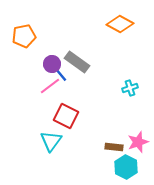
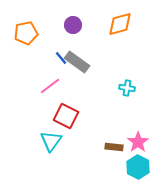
orange diamond: rotated 44 degrees counterclockwise
orange pentagon: moved 2 px right, 3 px up
purple circle: moved 21 px right, 39 px up
blue line: moved 17 px up
cyan cross: moved 3 px left; rotated 28 degrees clockwise
pink star: rotated 15 degrees counterclockwise
cyan hexagon: moved 12 px right
